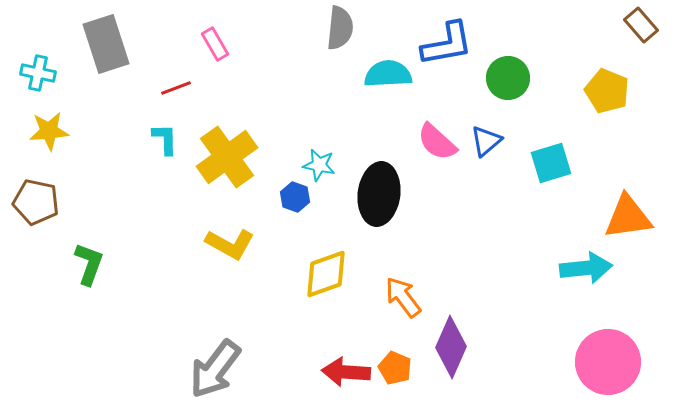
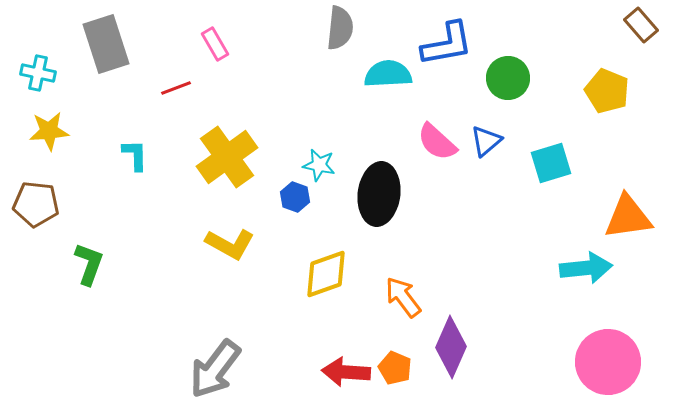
cyan L-shape: moved 30 px left, 16 px down
brown pentagon: moved 2 px down; rotated 6 degrees counterclockwise
